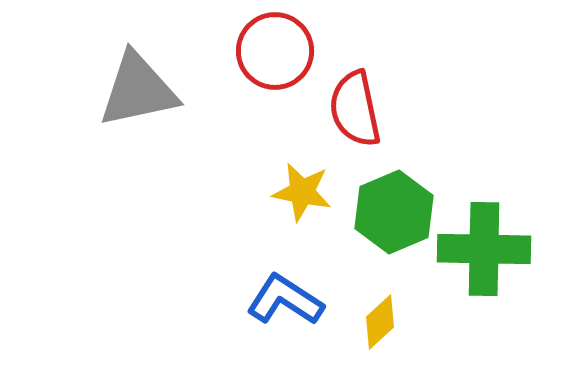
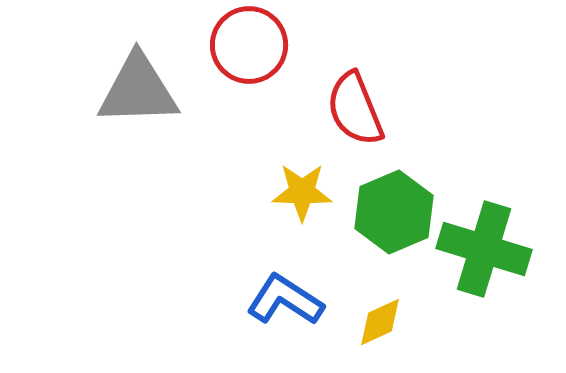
red circle: moved 26 px left, 6 px up
gray triangle: rotated 10 degrees clockwise
red semicircle: rotated 10 degrees counterclockwise
yellow star: rotated 10 degrees counterclockwise
green cross: rotated 16 degrees clockwise
yellow diamond: rotated 18 degrees clockwise
